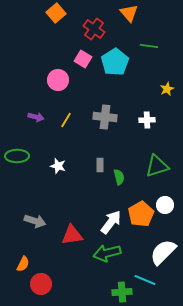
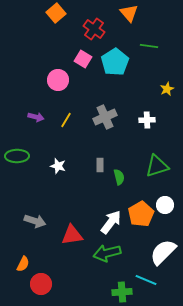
gray cross: rotated 30 degrees counterclockwise
cyan line: moved 1 px right
